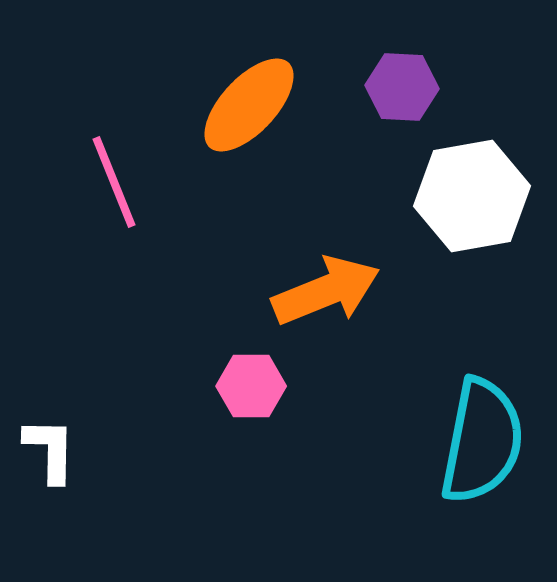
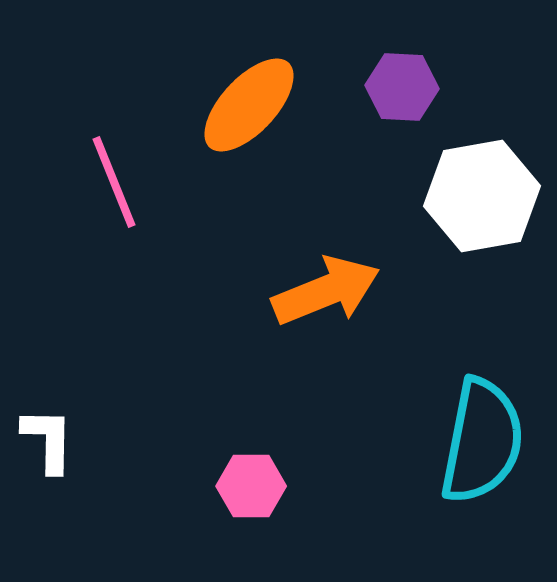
white hexagon: moved 10 px right
pink hexagon: moved 100 px down
white L-shape: moved 2 px left, 10 px up
